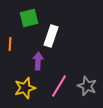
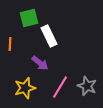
white rectangle: moved 2 px left; rotated 45 degrees counterclockwise
purple arrow: moved 2 px right, 2 px down; rotated 126 degrees clockwise
pink line: moved 1 px right, 1 px down
